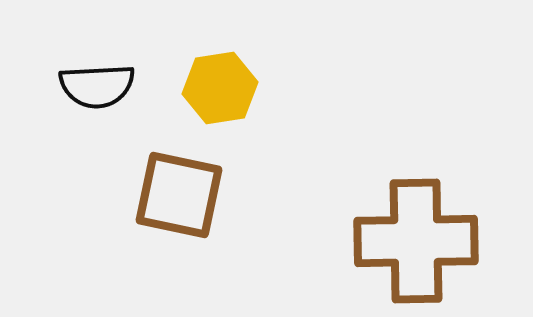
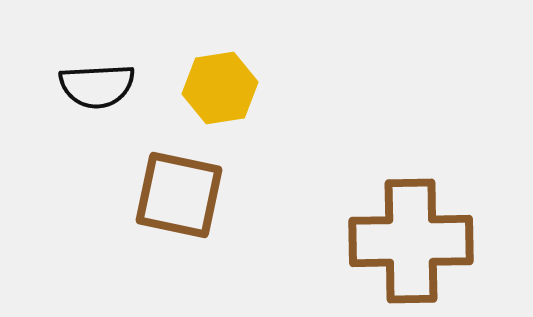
brown cross: moved 5 px left
